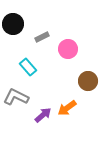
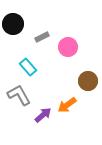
pink circle: moved 2 px up
gray L-shape: moved 3 px right, 2 px up; rotated 35 degrees clockwise
orange arrow: moved 3 px up
